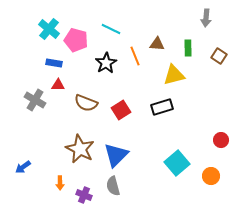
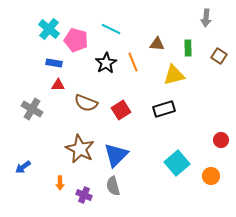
orange line: moved 2 px left, 6 px down
gray cross: moved 3 px left, 9 px down
black rectangle: moved 2 px right, 2 px down
